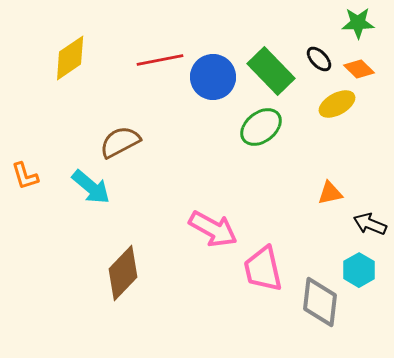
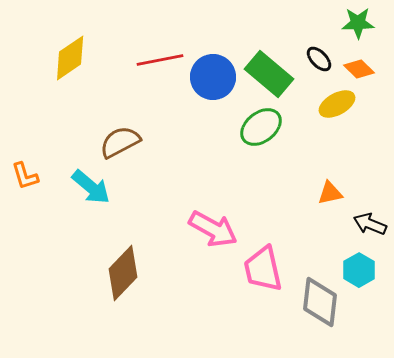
green rectangle: moved 2 px left, 3 px down; rotated 6 degrees counterclockwise
